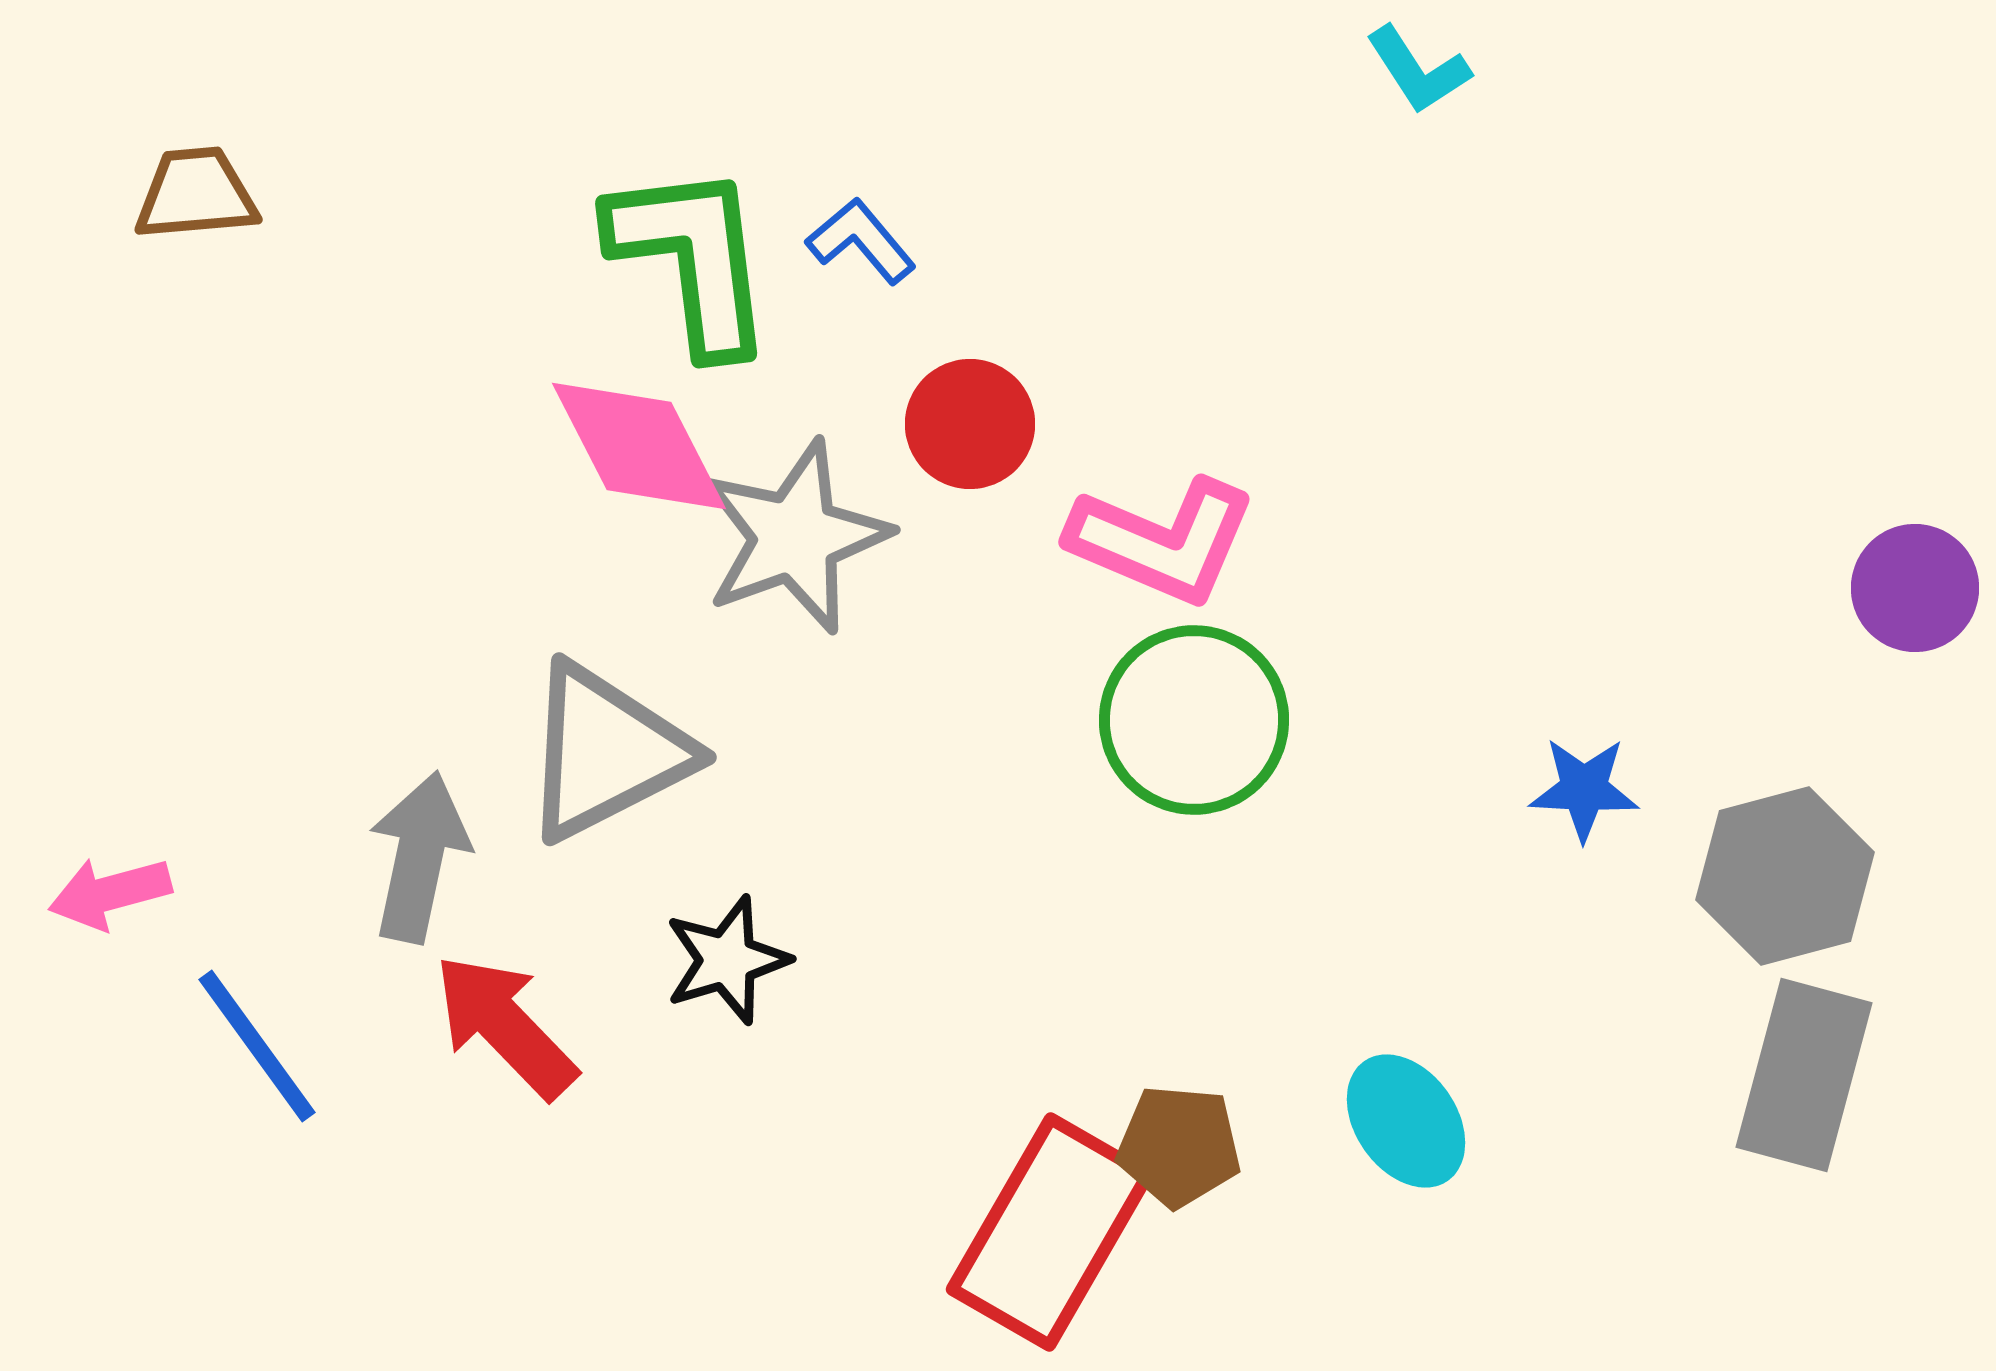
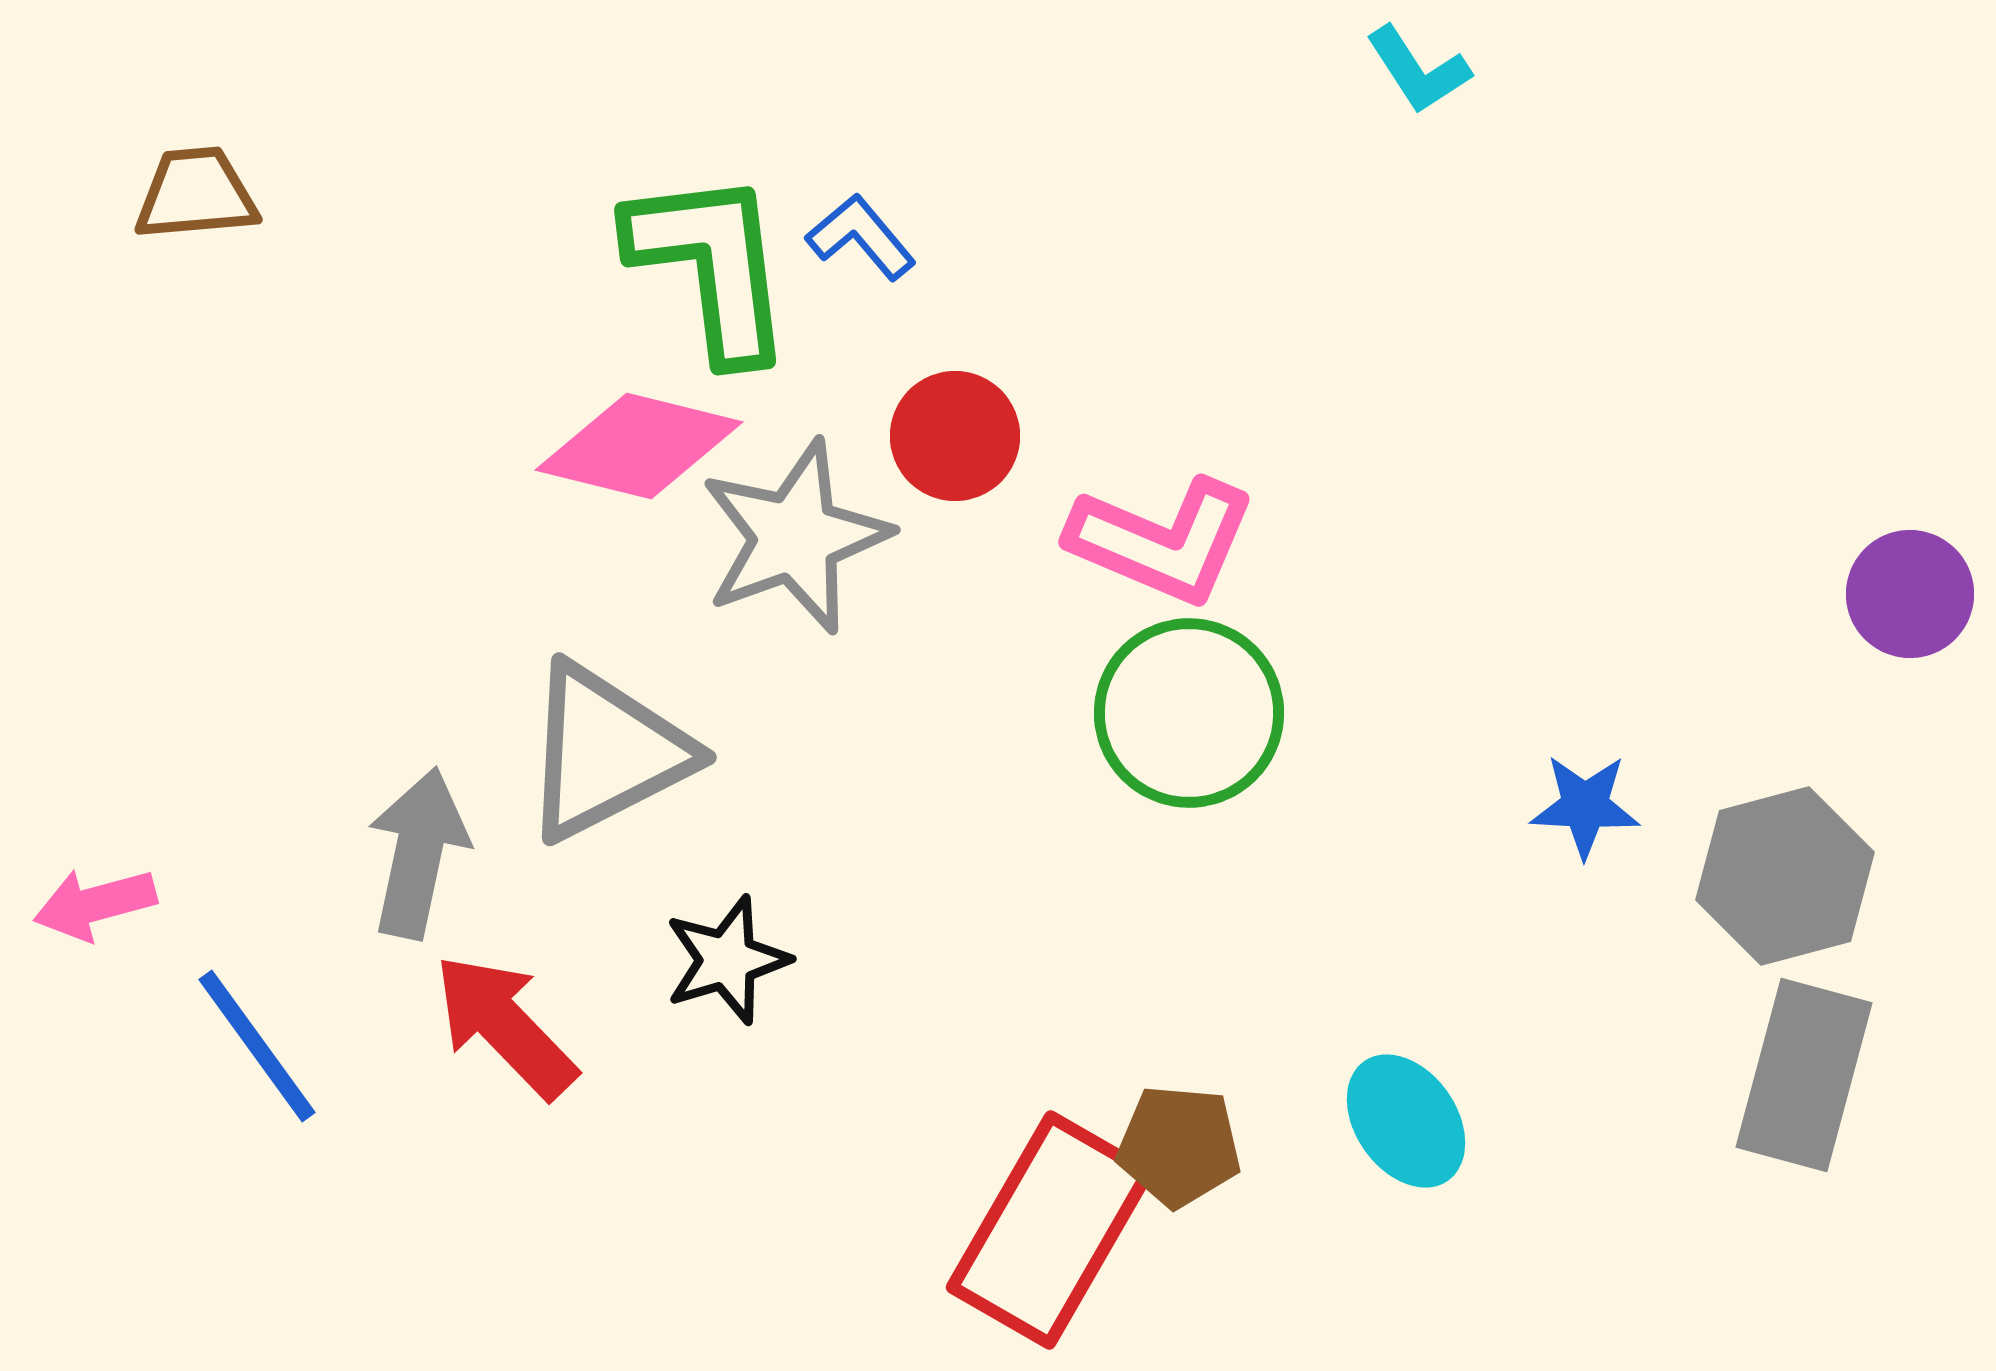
blue L-shape: moved 4 px up
green L-shape: moved 19 px right, 7 px down
red circle: moved 15 px left, 12 px down
pink diamond: rotated 49 degrees counterclockwise
purple circle: moved 5 px left, 6 px down
green circle: moved 5 px left, 7 px up
blue star: moved 1 px right, 17 px down
gray arrow: moved 1 px left, 4 px up
pink arrow: moved 15 px left, 11 px down
red rectangle: moved 2 px up
